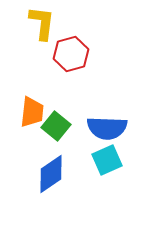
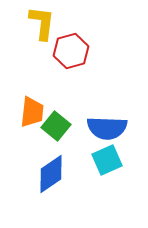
red hexagon: moved 3 px up
